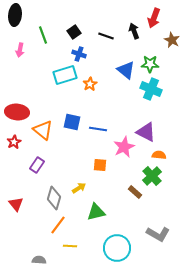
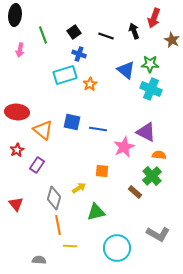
red star: moved 3 px right, 8 px down
orange square: moved 2 px right, 6 px down
orange line: rotated 48 degrees counterclockwise
